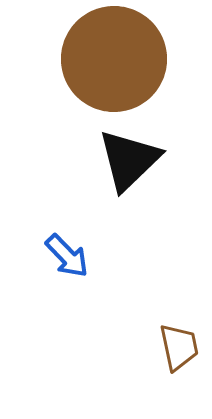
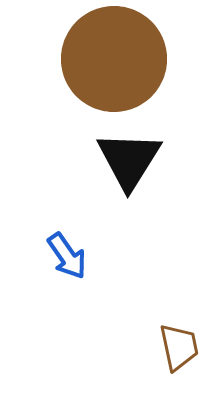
black triangle: rotated 14 degrees counterclockwise
blue arrow: rotated 9 degrees clockwise
